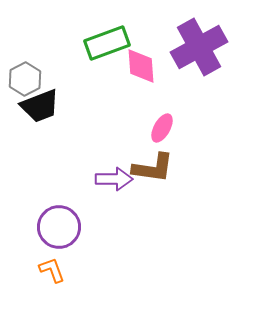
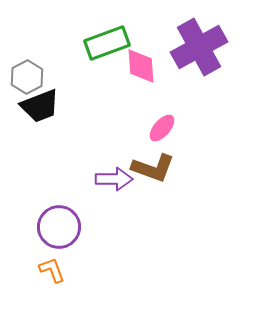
gray hexagon: moved 2 px right, 2 px up
pink ellipse: rotated 12 degrees clockwise
brown L-shape: rotated 12 degrees clockwise
